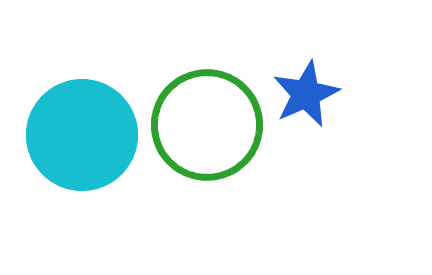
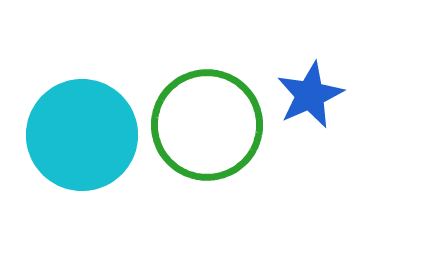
blue star: moved 4 px right, 1 px down
